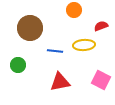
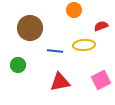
pink square: rotated 36 degrees clockwise
